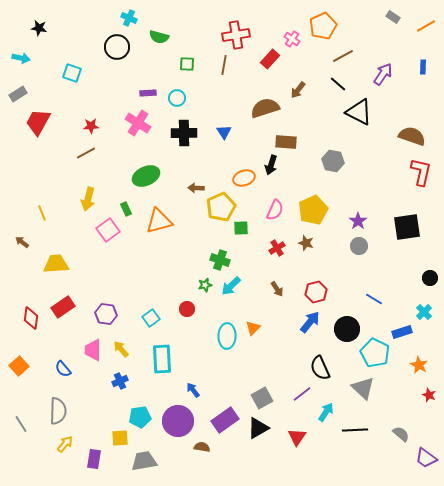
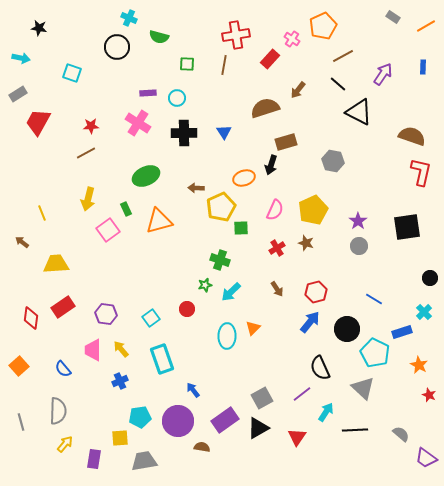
brown rectangle at (286, 142): rotated 20 degrees counterclockwise
cyan arrow at (231, 286): moved 6 px down
cyan rectangle at (162, 359): rotated 16 degrees counterclockwise
gray line at (21, 424): moved 2 px up; rotated 18 degrees clockwise
